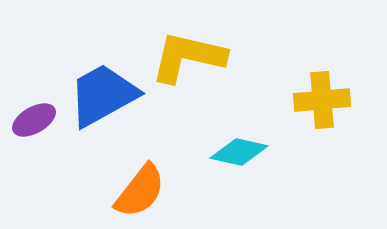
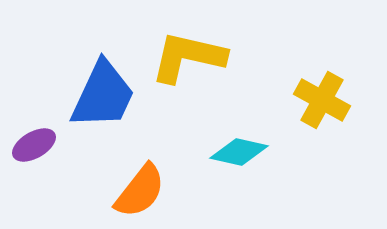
blue trapezoid: rotated 144 degrees clockwise
yellow cross: rotated 34 degrees clockwise
purple ellipse: moved 25 px down
